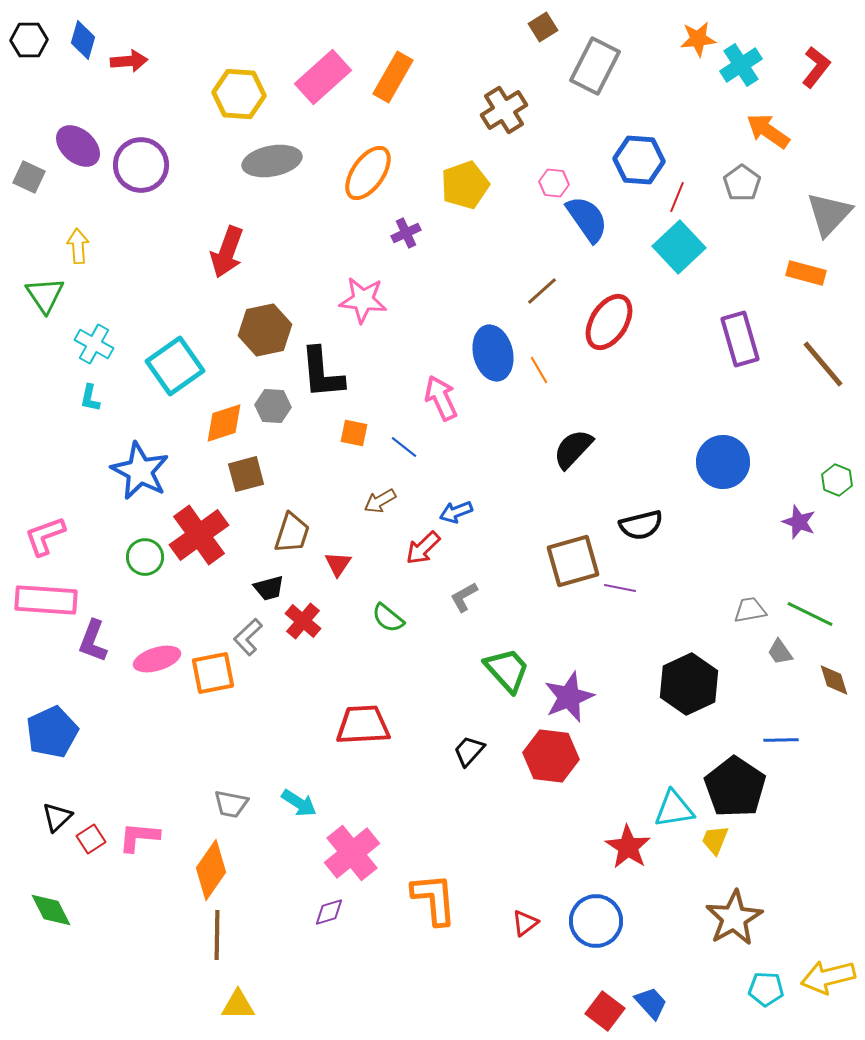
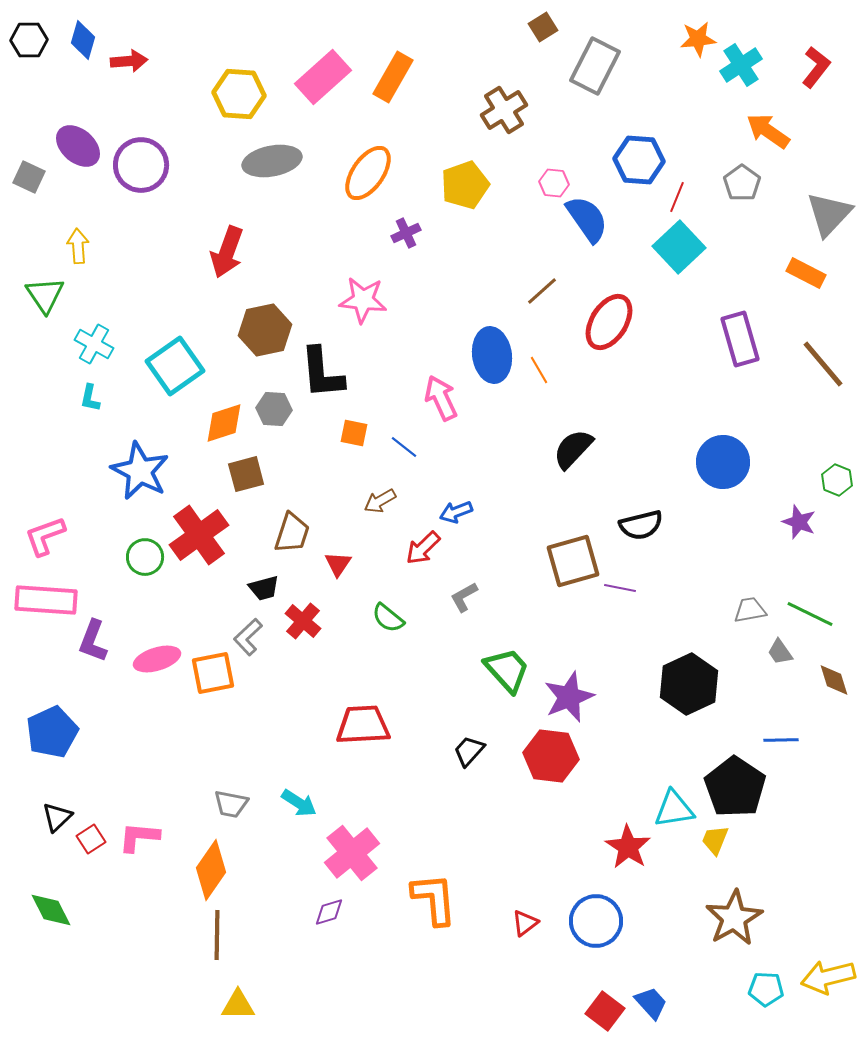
orange rectangle at (806, 273): rotated 12 degrees clockwise
blue ellipse at (493, 353): moved 1 px left, 2 px down; rotated 6 degrees clockwise
gray hexagon at (273, 406): moved 1 px right, 3 px down
black trapezoid at (269, 588): moved 5 px left
